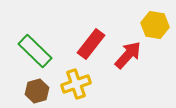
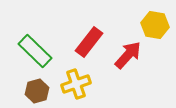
red rectangle: moved 2 px left, 2 px up
